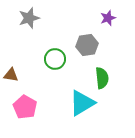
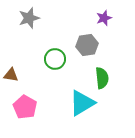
purple star: moved 4 px left
